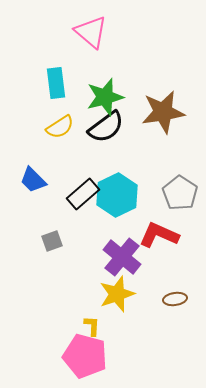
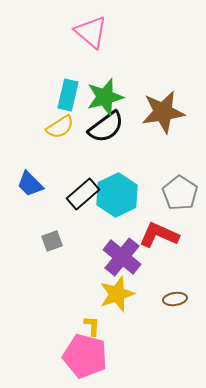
cyan rectangle: moved 12 px right, 12 px down; rotated 20 degrees clockwise
blue trapezoid: moved 3 px left, 4 px down
